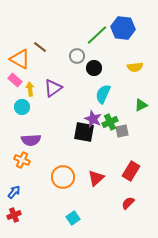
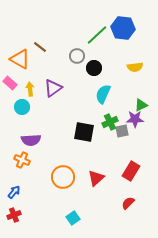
pink rectangle: moved 5 px left, 3 px down
purple star: moved 42 px right; rotated 24 degrees counterclockwise
